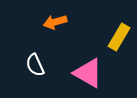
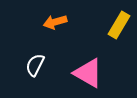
yellow rectangle: moved 12 px up
white semicircle: rotated 50 degrees clockwise
